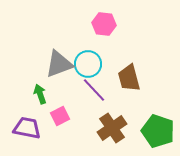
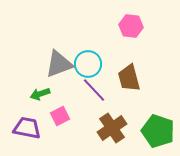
pink hexagon: moved 27 px right, 2 px down
green arrow: rotated 90 degrees counterclockwise
